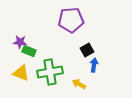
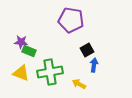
purple pentagon: rotated 15 degrees clockwise
purple star: moved 1 px right
